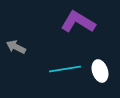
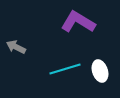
cyan line: rotated 8 degrees counterclockwise
